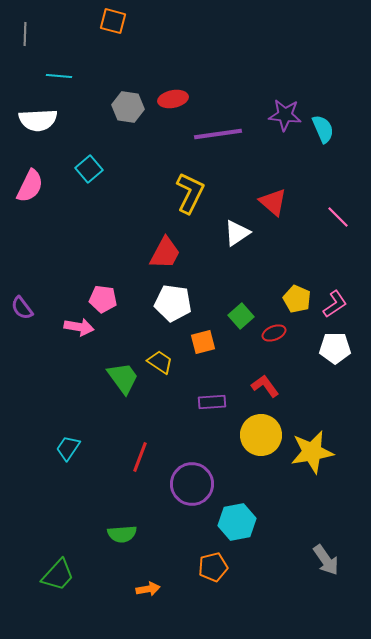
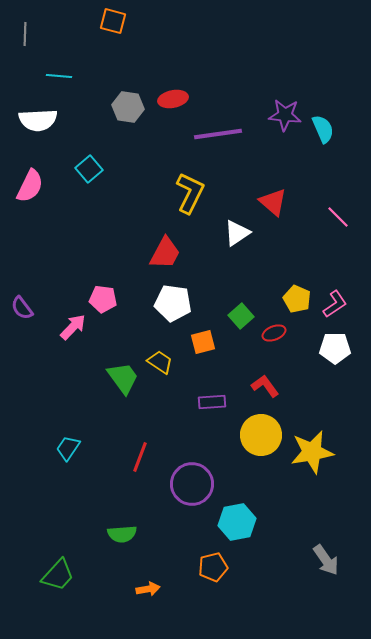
pink arrow at (79, 327): moved 6 px left; rotated 56 degrees counterclockwise
